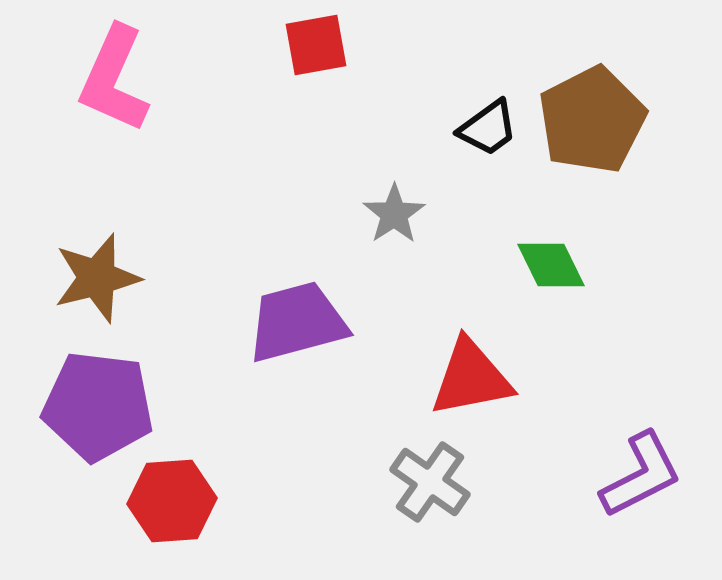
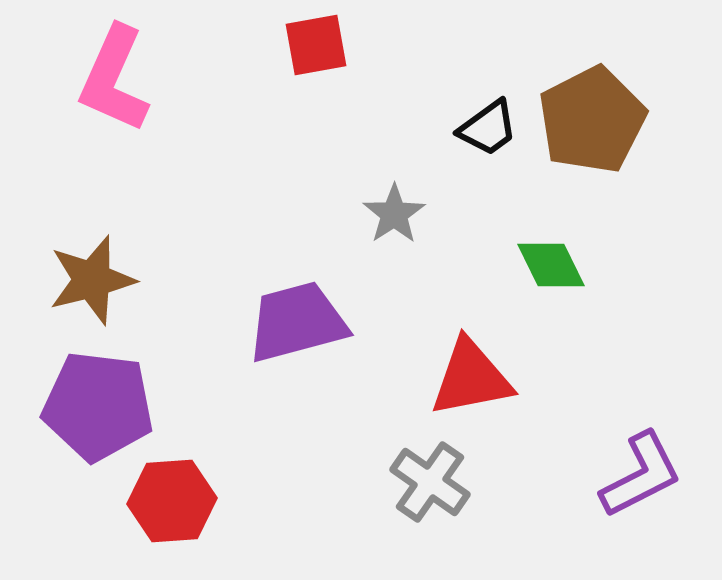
brown star: moved 5 px left, 2 px down
